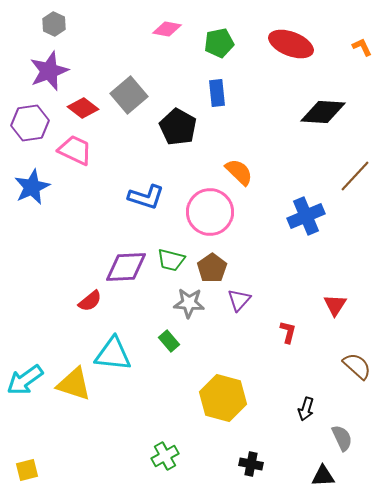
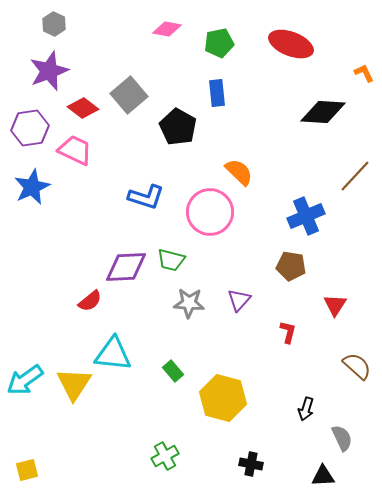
orange L-shape: moved 2 px right, 26 px down
purple hexagon: moved 5 px down
brown pentagon: moved 79 px right, 2 px up; rotated 28 degrees counterclockwise
green rectangle: moved 4 px right, 30 px down
yellow triangle: rotated 45 degrees clockwise
